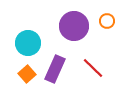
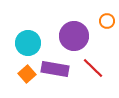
purple circle: moved 10 px down
purple rectangle: rotated 76 degrees clockwise
